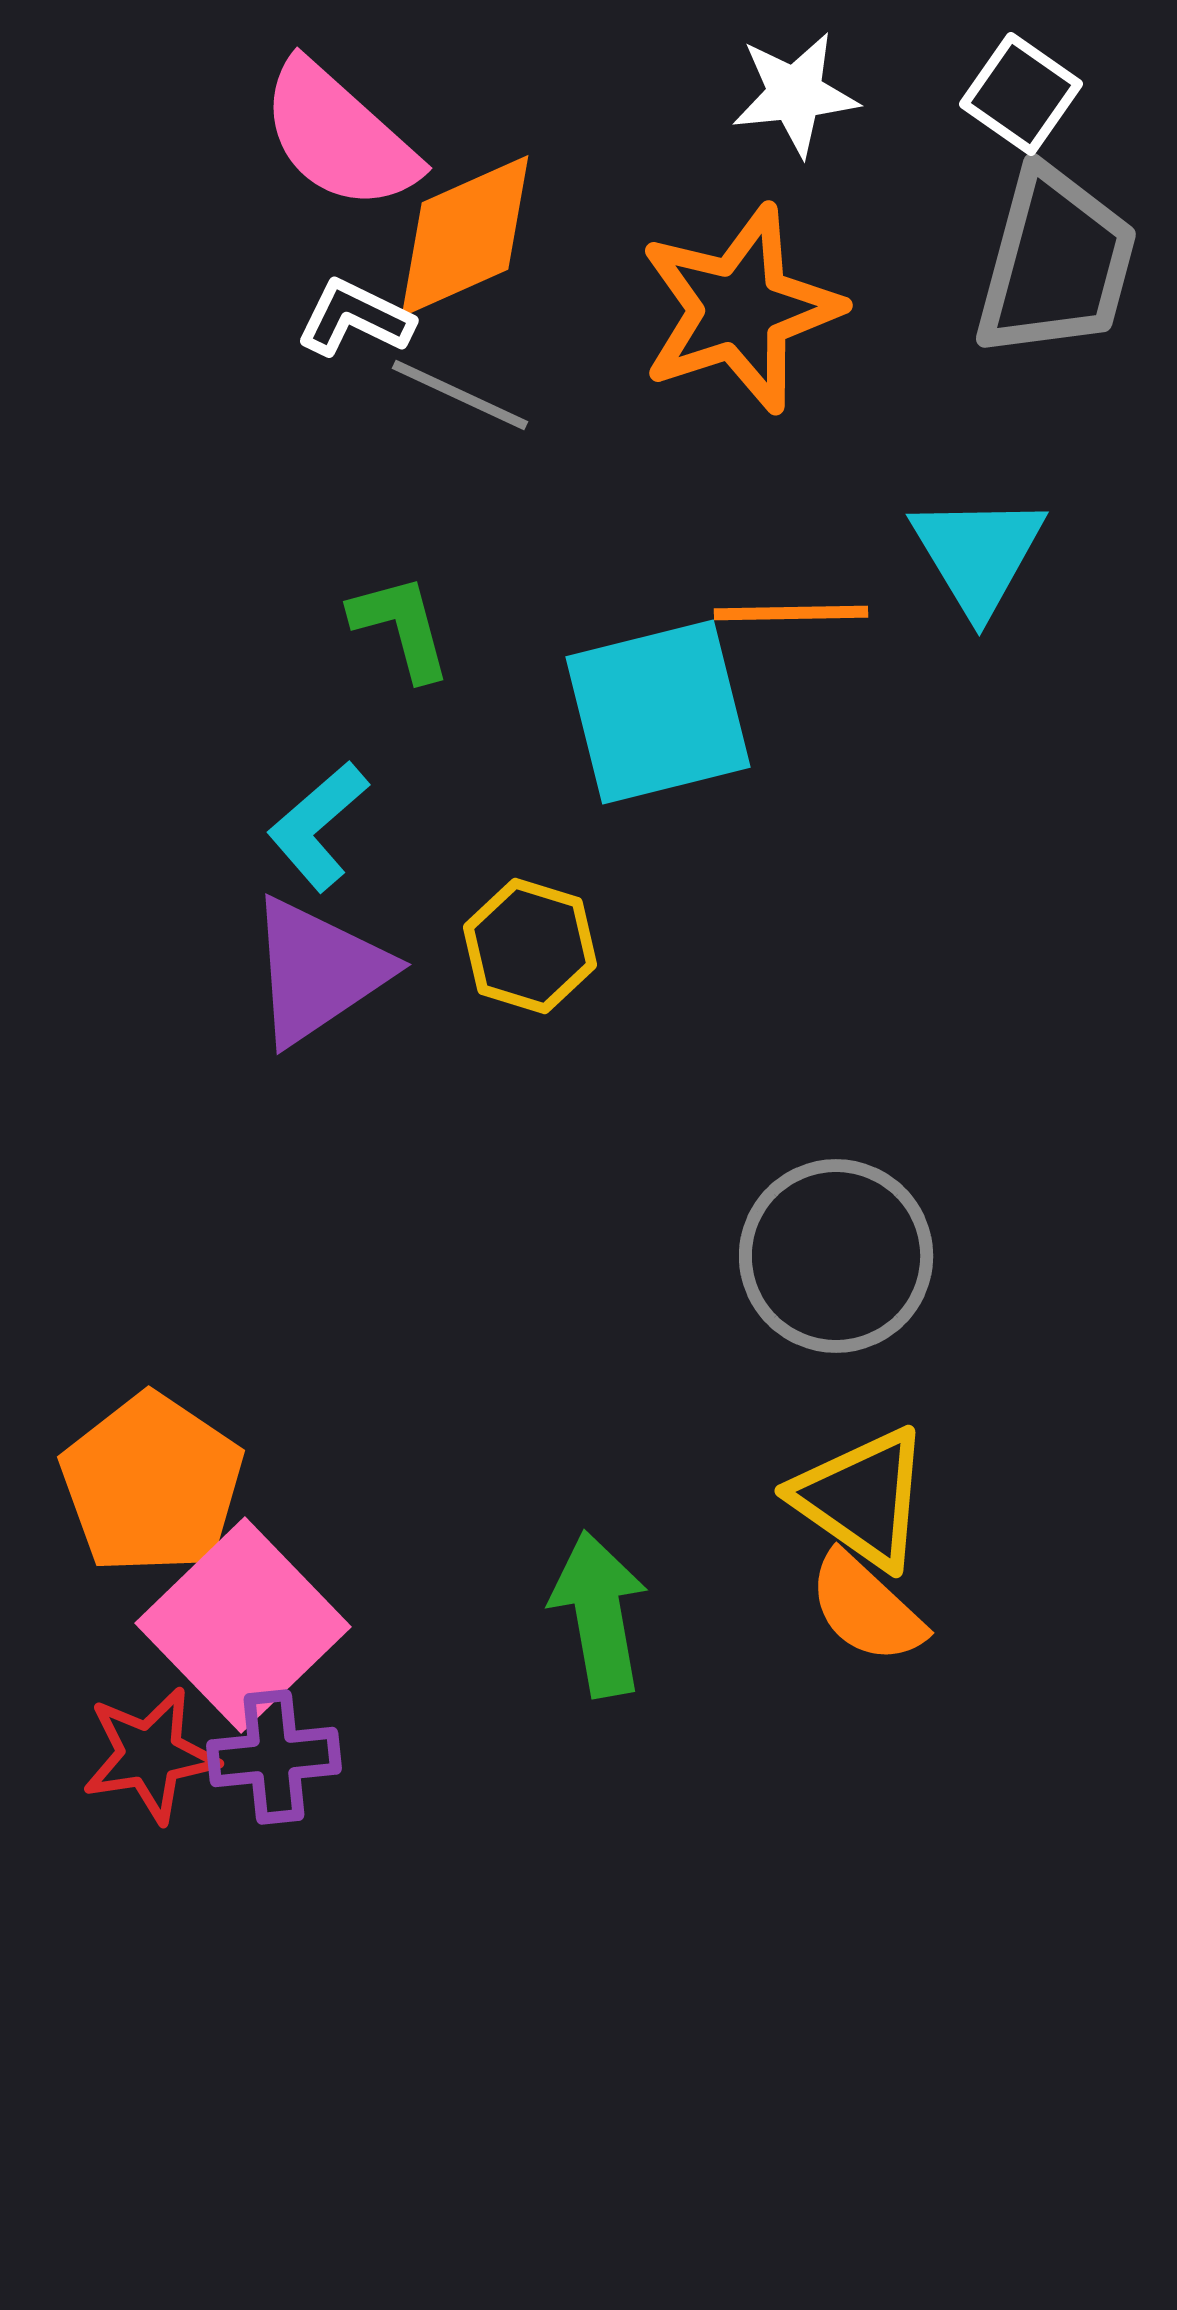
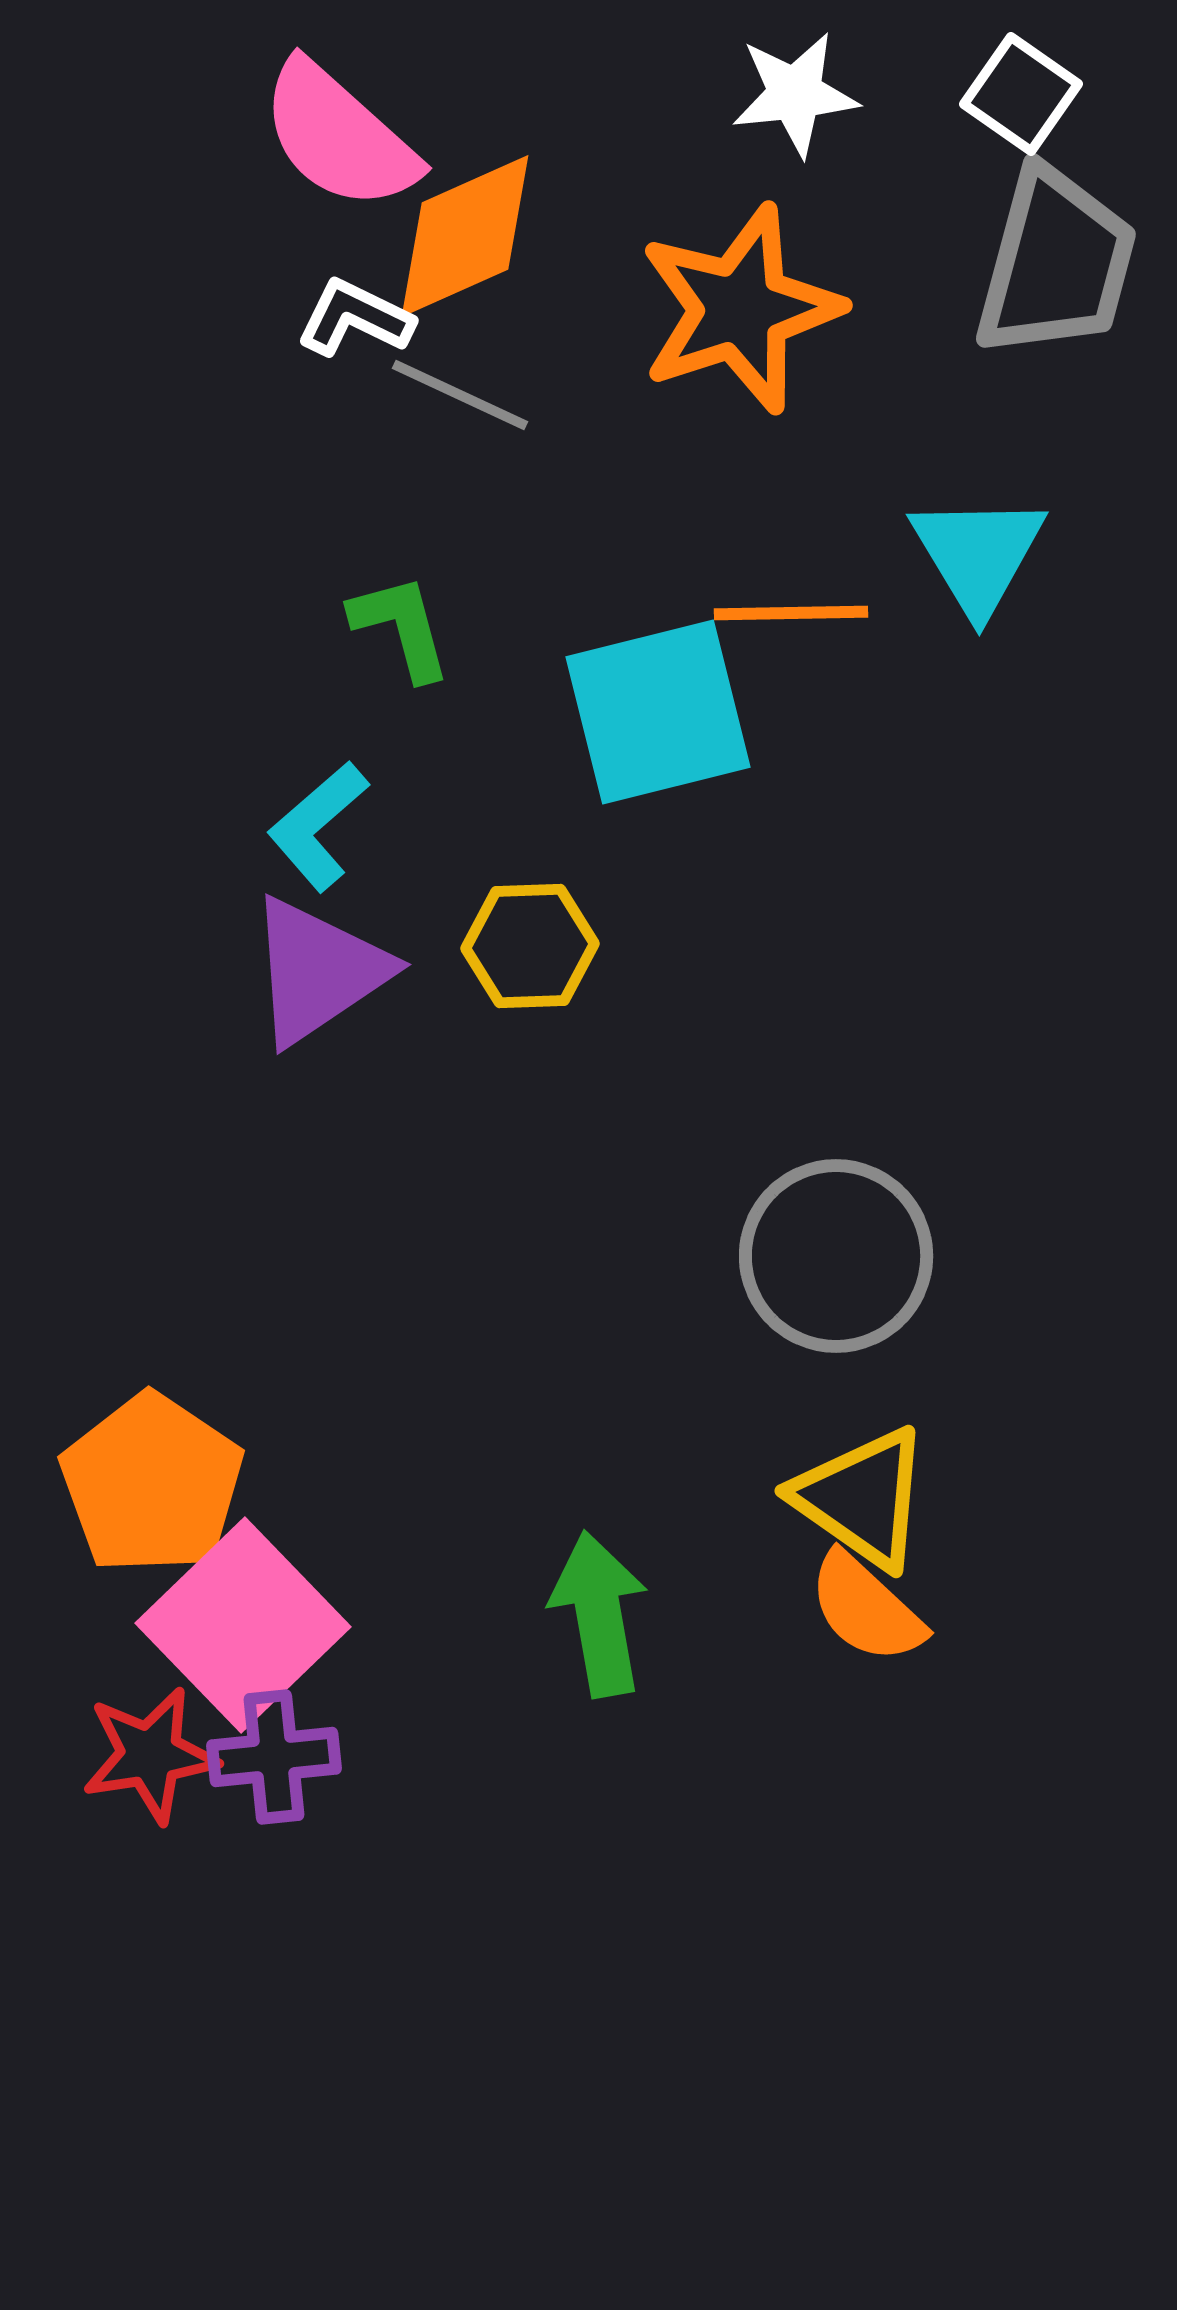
yellow hexagon: rotated 19 degrees counterclockwise
